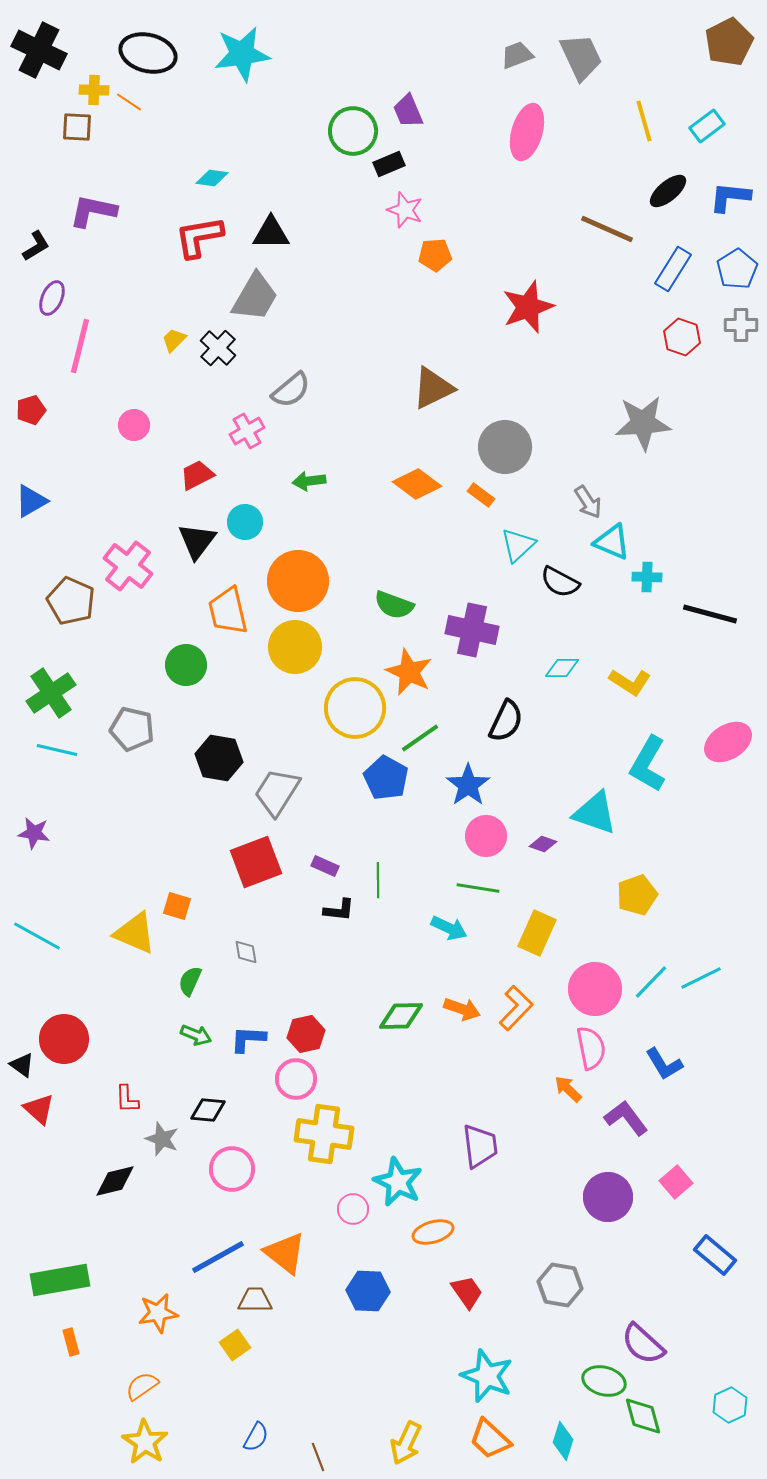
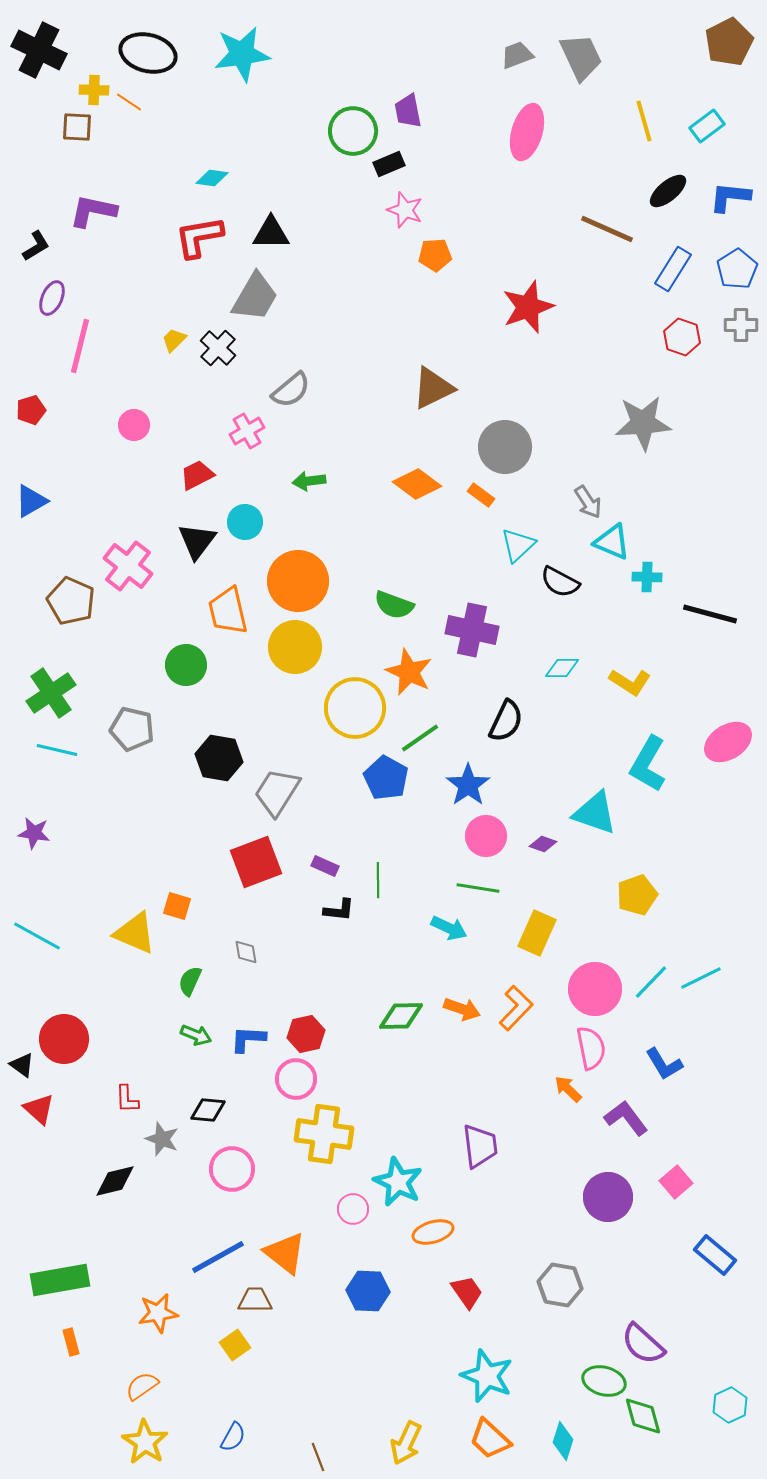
purple trapezoid at (408, 111): rotated 12 degrees clockwise
blue semicircle at (256, 1437): moved 23 px left
